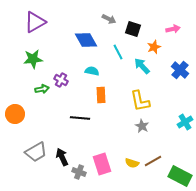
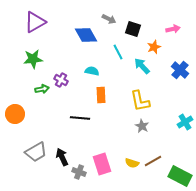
blue diamond: moved 5 px up
